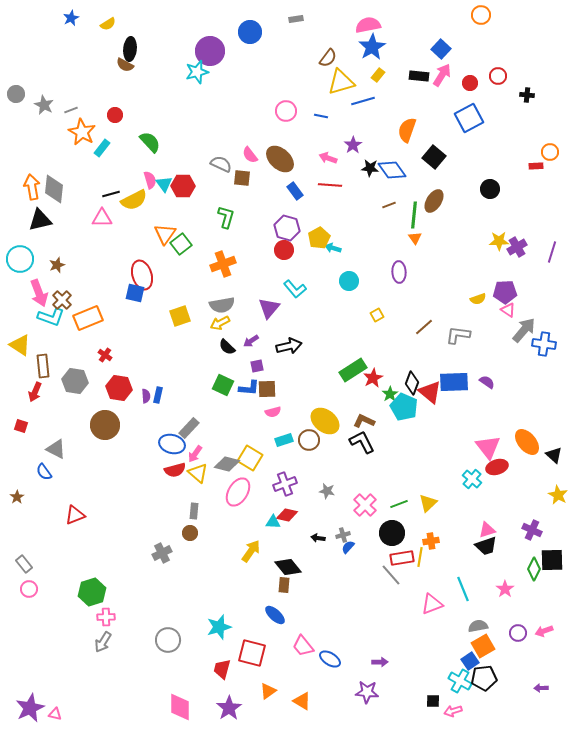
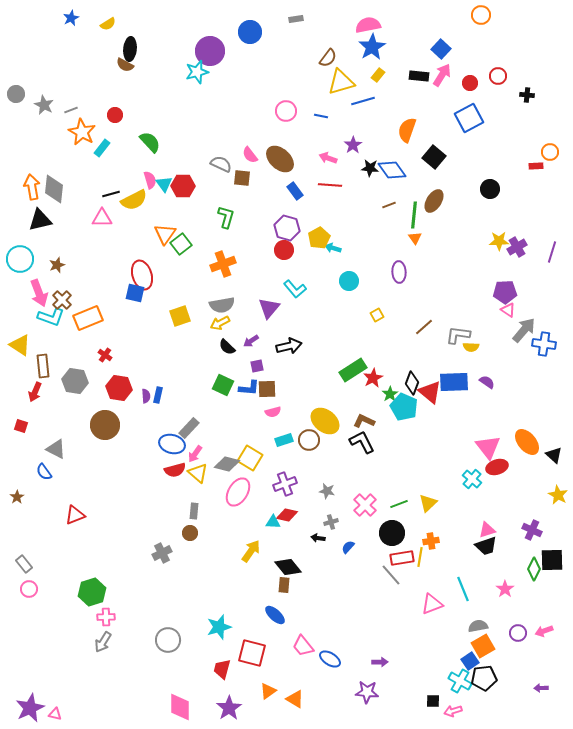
yellow semicircle at (478, 299): moved 7 px left, 48 px down; rotated 21 degrees clockwise
gray cross at (343, 535): moved 12 px left, 13 px up
orange triangle at (302, 701): moved 7 px left, 2 px up
